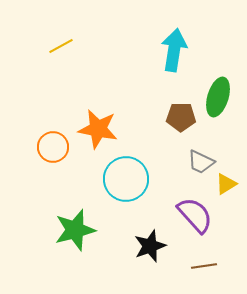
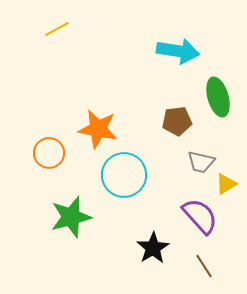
yellow line: moved 4 px left, 17 px up
cyan arrow: moved 4 px right, 1 px down; rotated 90 degrees clockwise
green ellipse: rotated 33 degrees counterclockwise
brown pentagon: moved 4 px left, 4 px down; rotated 8 degrees counterclockwise
orange circle: moved 4 px left, 6 px down
gray trapezoid: rotated 12 degrees counterclockwise
cyan circle: moved 2 px left, 4 px up
purple semicircle: moved 5 px right, 1 px down
green star: moved 4 px left, 13 px up
black star: moved 3 px right, 2 px down; rotated 12 degrees counterclockwise
brown line: rotated 65 degrees clockwise
